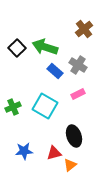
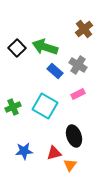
orange triangle: rotated 16 degrees counterclockwise
